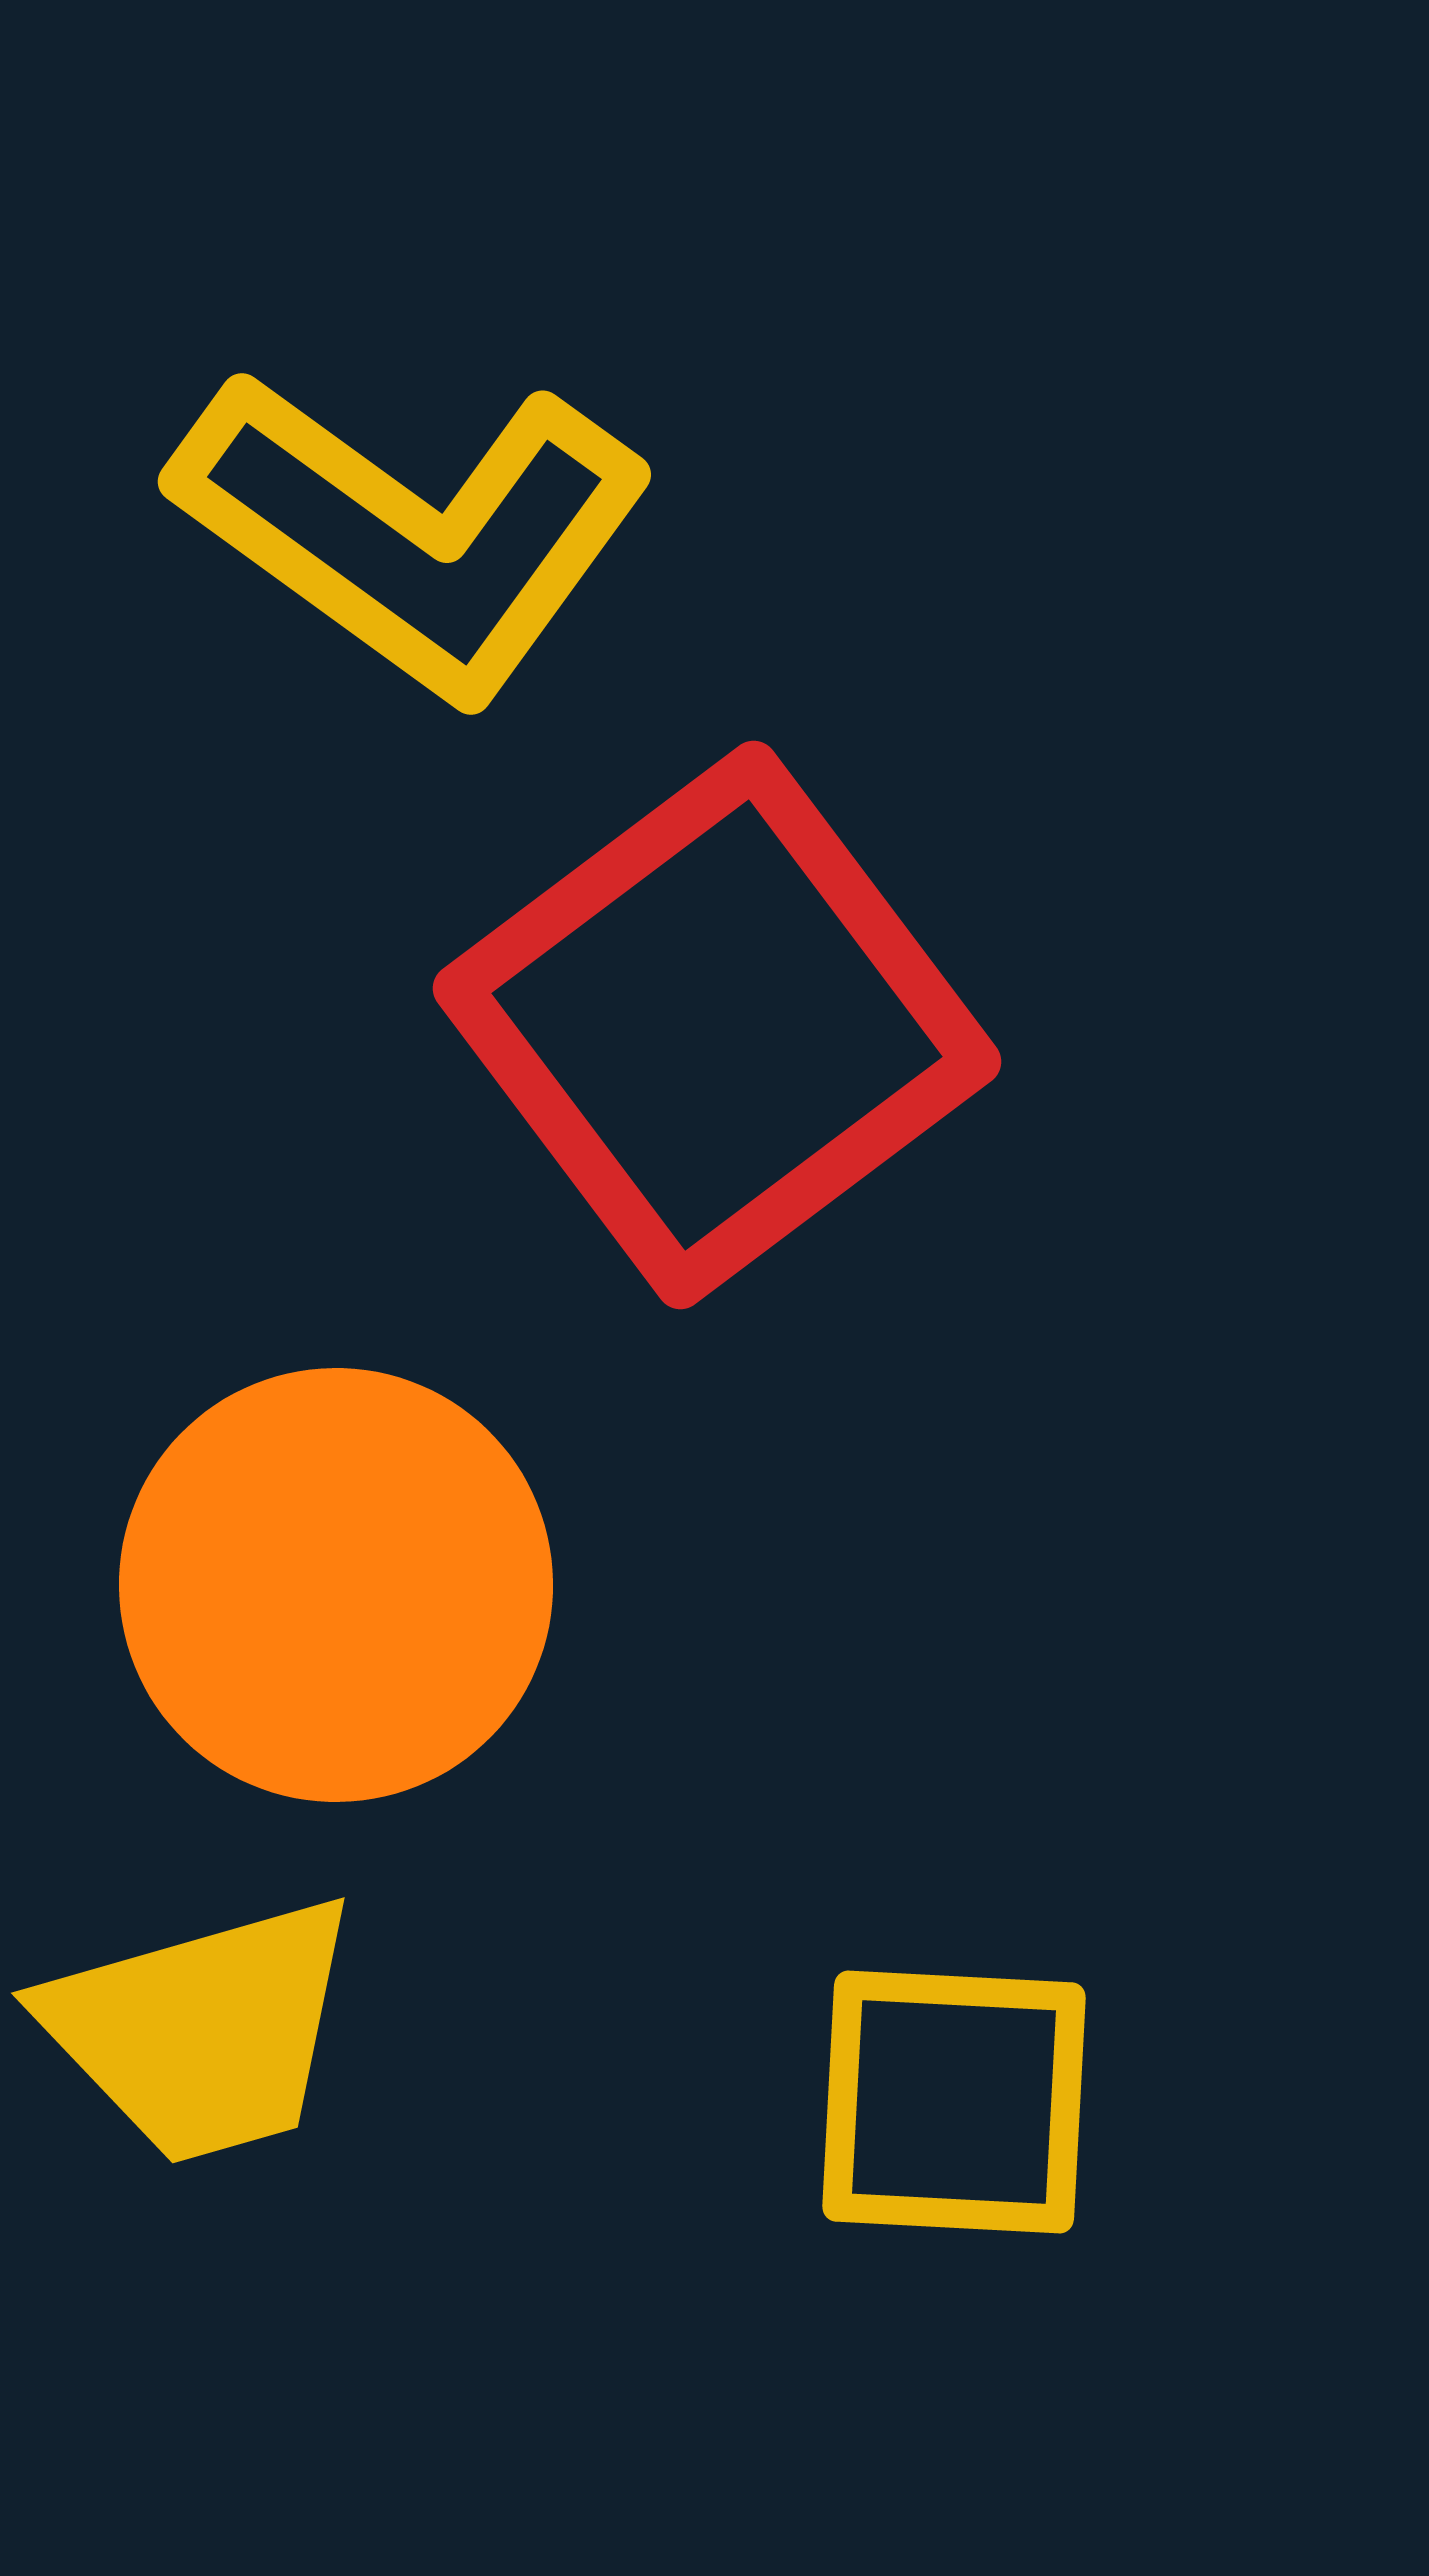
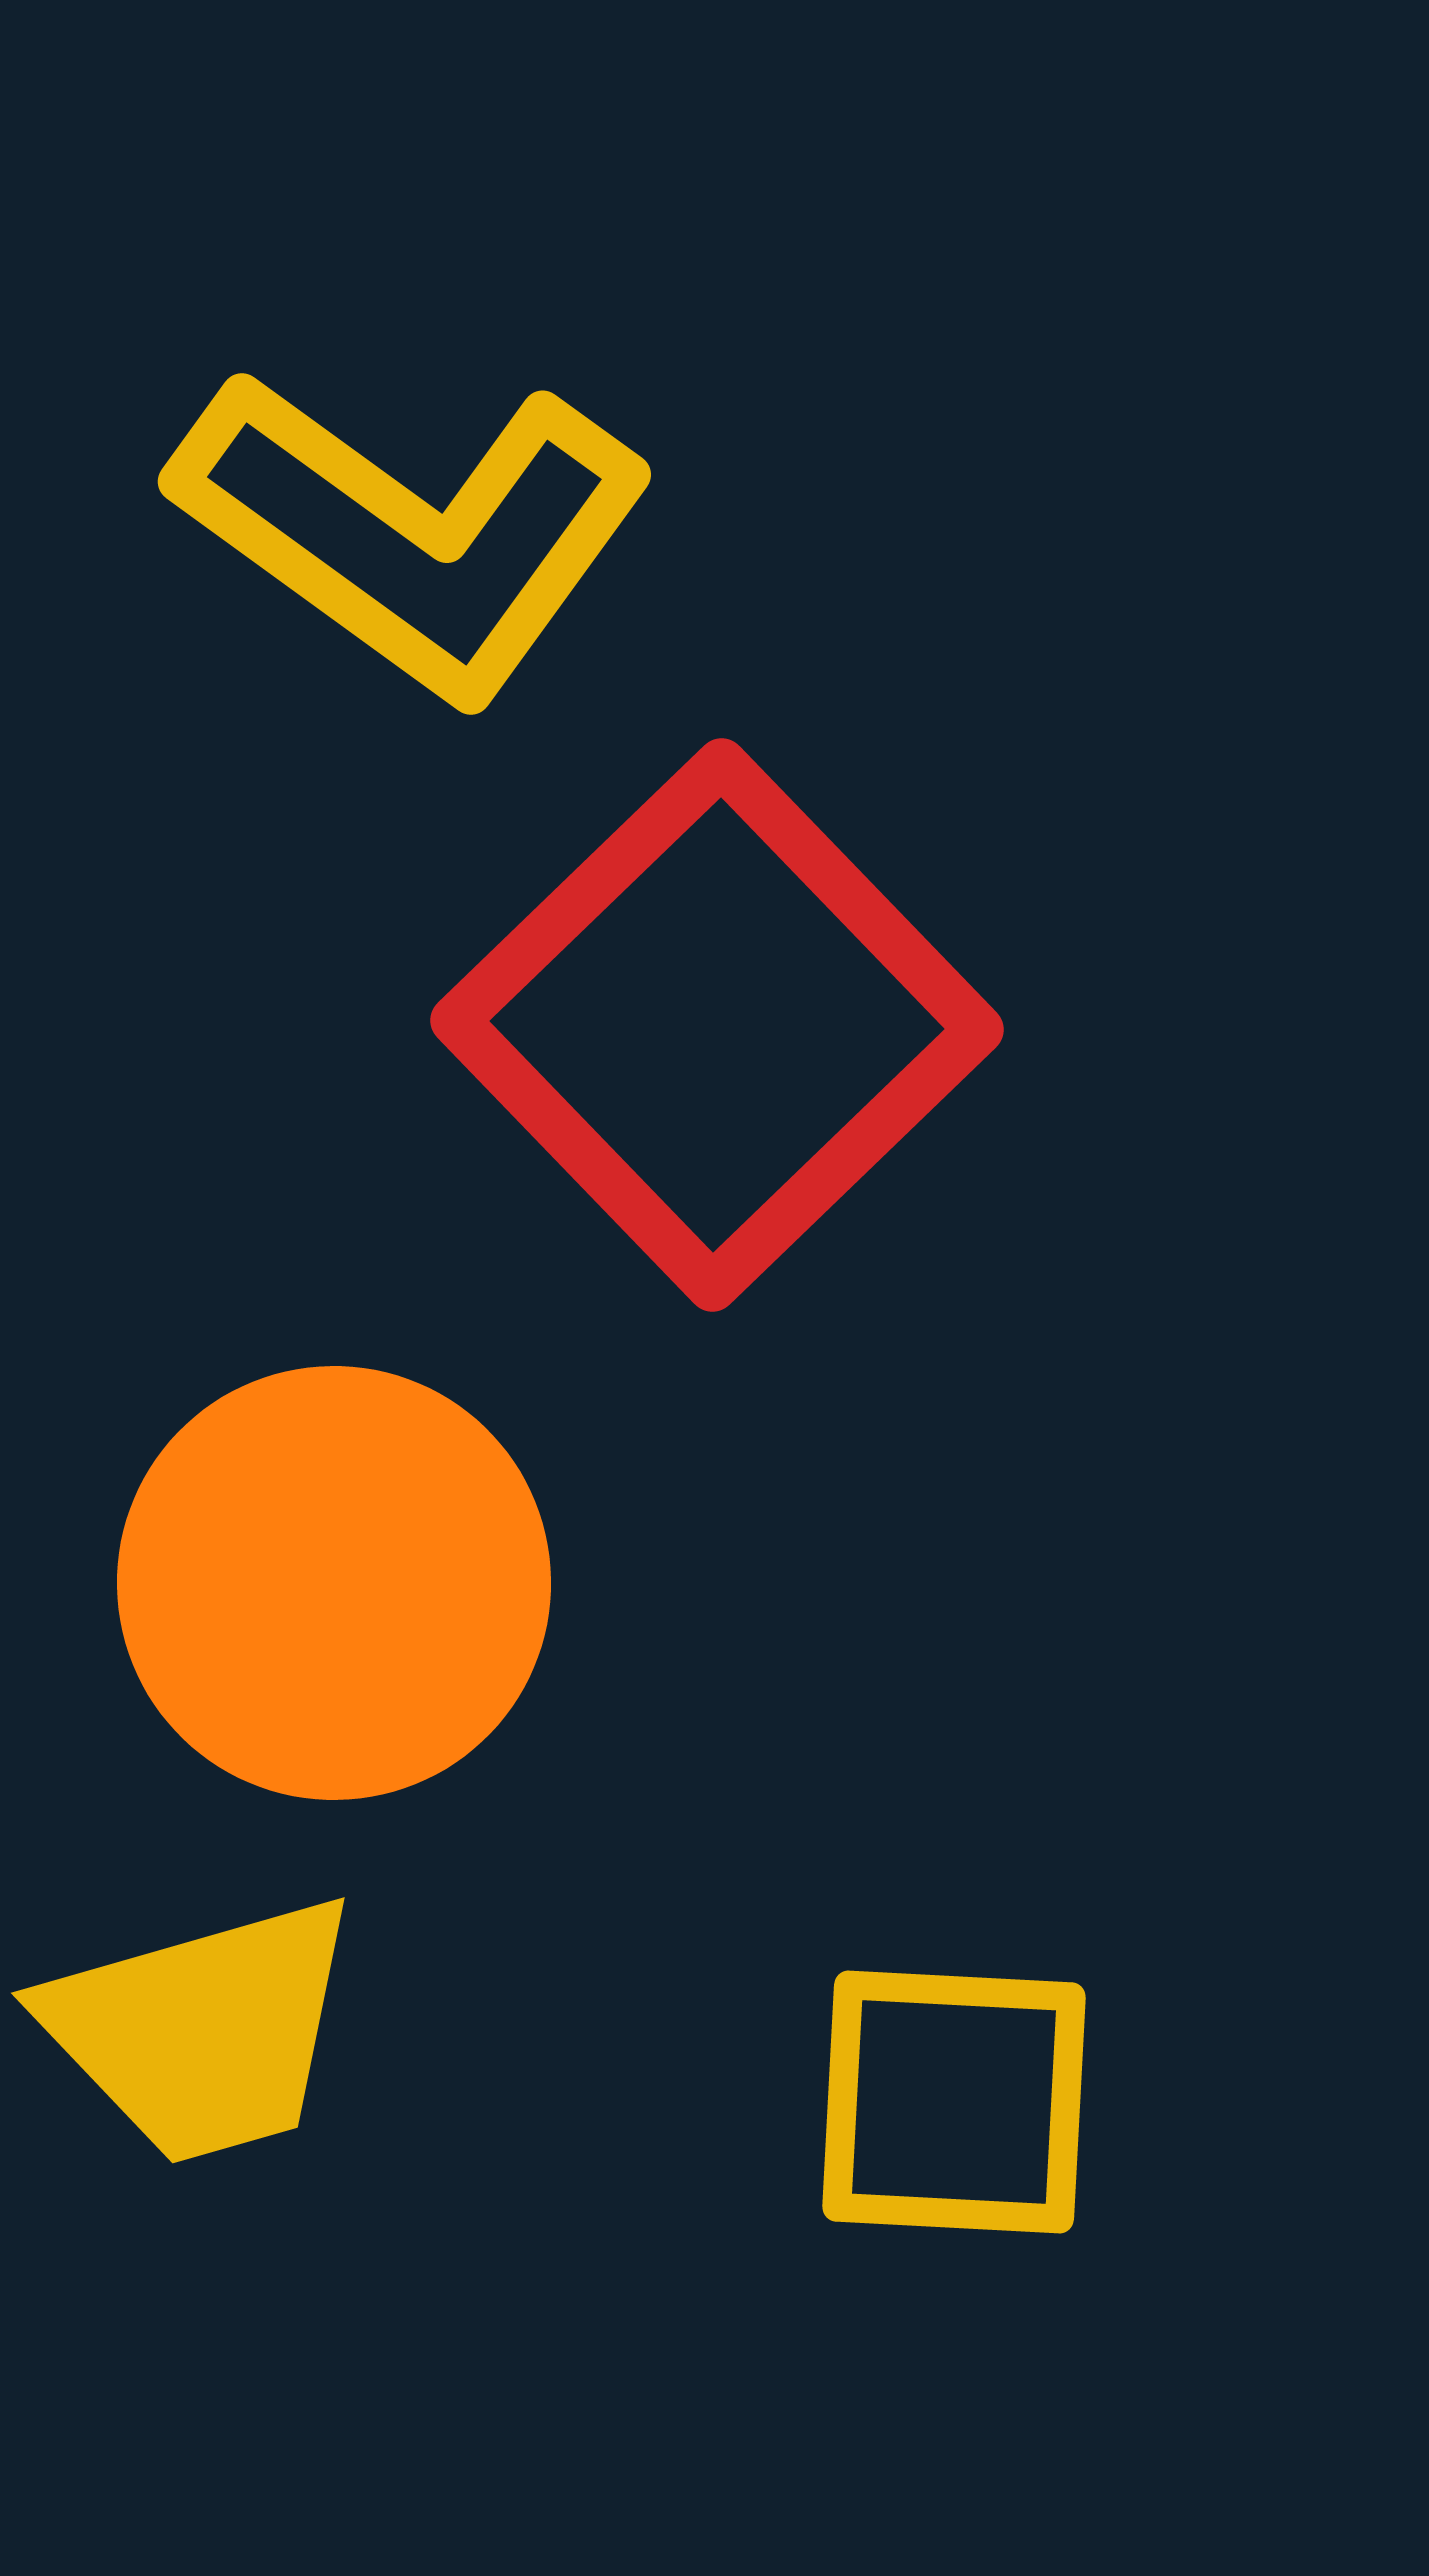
red square: rotated 7 degrees counterclockwise
orange circle: moved 2 px left, 2 px up
